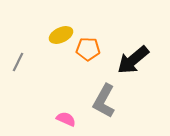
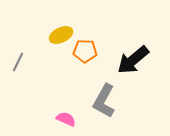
orange pentagon: moved 3 px left, 2 px down
